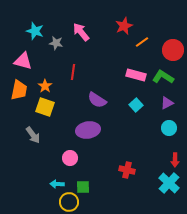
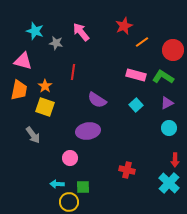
purple ellipse: moved 1 px down
